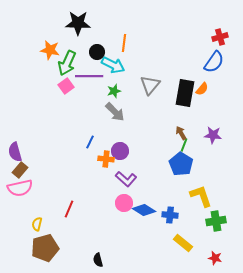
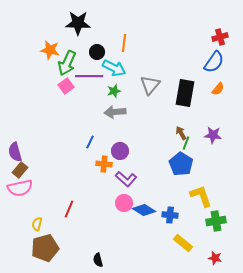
cyan arrow: moved 1 px right, 3 px down
orange semicircle: moved 16 px right
gray arrow: rotated 130 degrees clockwise
green line: moved 2 px right, 2 px up
orange cross: moved 2 px left, 5 px down
